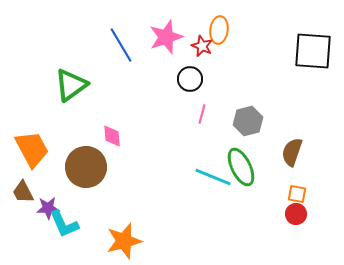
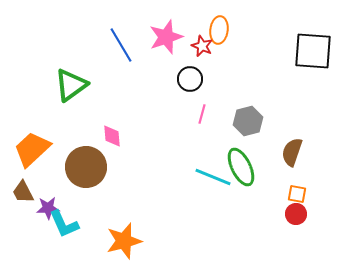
orange trapezoid: rotated 105 degrees counterclockwise
